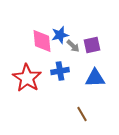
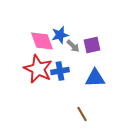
pink diamond: rotated 15 degrees counterclockwise
red star: moved 11 px right, 9 px up; rotated 8 degrees counterclockwise
